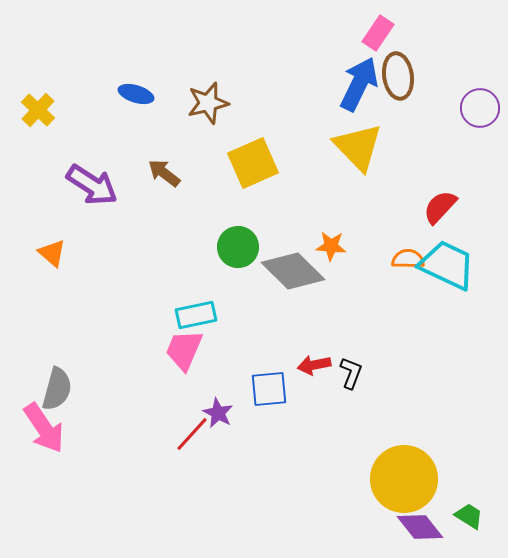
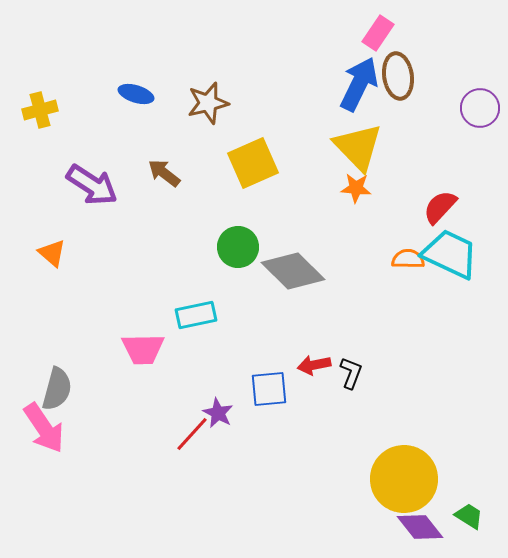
yellow cross: moved 2 px right; rotated 32 degrees clockwise
orange star: moved 25 px right, 58 px up
cyan trapezoid: moved 3 px right, 11 px up
pink trapezoid: moved 41 px left, 1 px up; rotated 114 degrees counterclockwise
